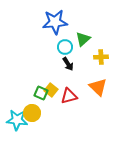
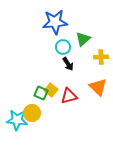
cyan circle: moved 2 px left
